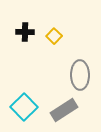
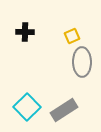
yellow square: moved 18 px right; rotated 21 degrees clockwise
gray ellipse: moved 2 px right, 13 px up
cyan square: moved 3 px right
